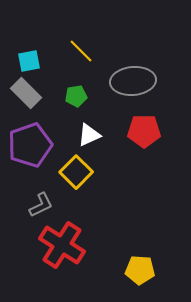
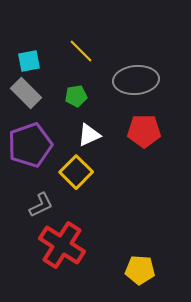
gray ellipse: moved 3 px right, 1 px up
